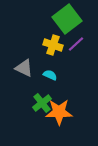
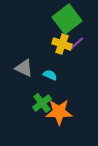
yellow cross: moved 9 px right, 1 px up
